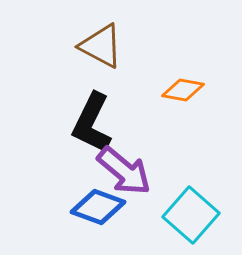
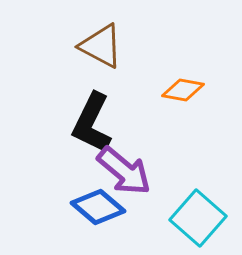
blue diamond: rotated 20 degrees clockwise
cyan square: moved 7 px right, 3 px down
